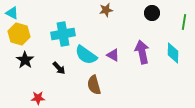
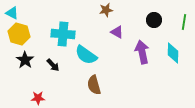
black circle: moved 2 px right, 7 px down
cyan cross: rotated 15 degrees clockwise
purple triangle: moved 4 px right, 23 px up
black arrow: moved 6 px left, 3 px up
